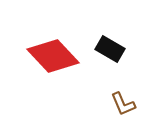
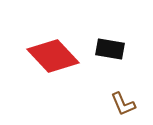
black rectangle: rotated 20 degrees counterclockwise
